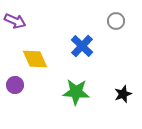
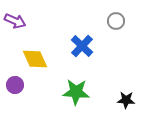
black star: moved 3 px right, 6 px down; rotated 24 degrees clockwise
